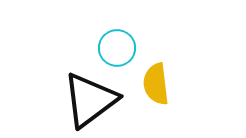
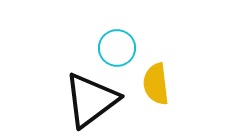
black triangle: moved 1 px right
